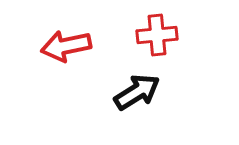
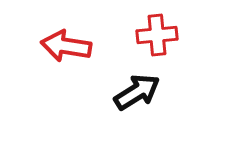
red arrow: rotated 21 degrees clockwise
